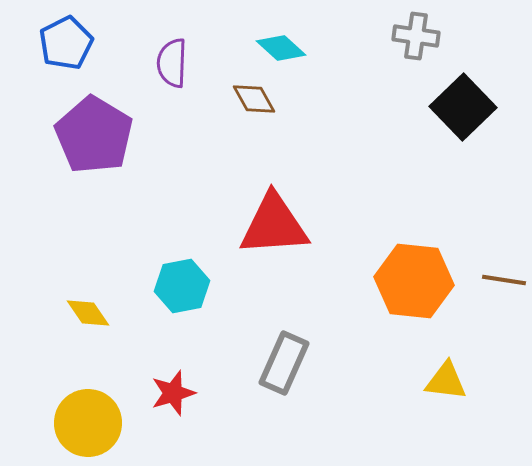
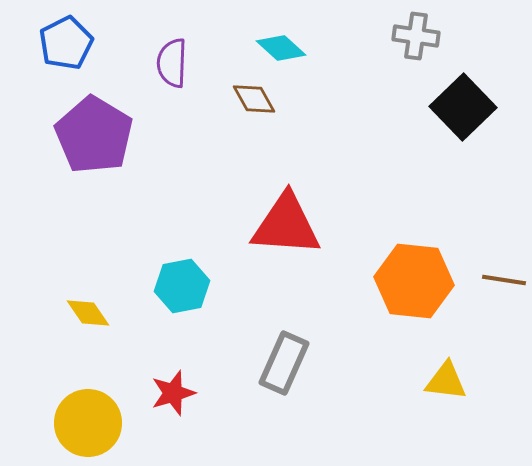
red triangle: moved 12 px right; rotated 8 degrees clockwise
